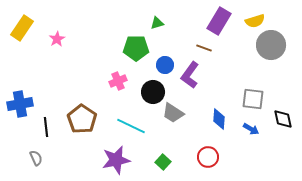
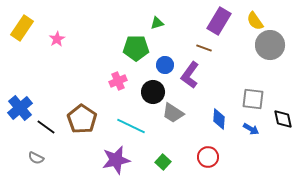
yellow semicircle: rotated 72 degrees clockwise
gray circle: moved 1 px left
blue cross: moved 4 px down; rotated 30 degrees counterclockwise
black line: rotated 48 degrees counterclockwise
gray semicircle: rotated 140 degrees clockwise
